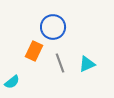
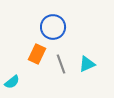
orange rectangle: moved 3 px right, 3 px down
gray line: moved 1 px right, 1 px down
